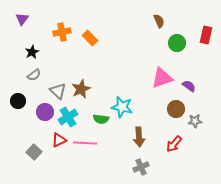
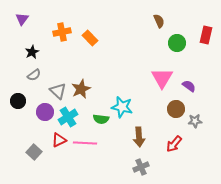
pink triangle: rotated 40 degrees counterclockwise
